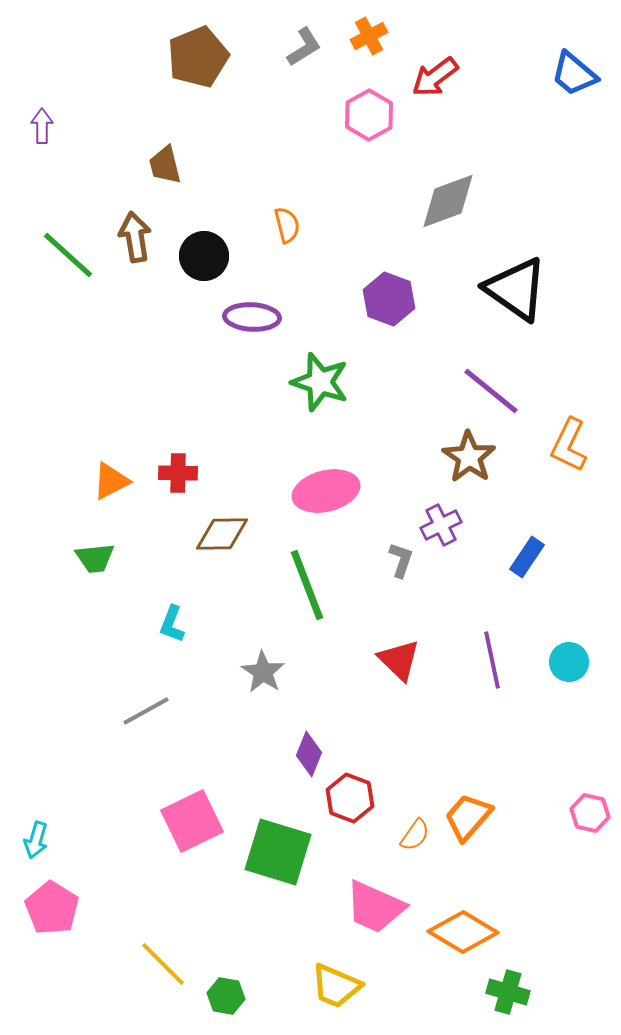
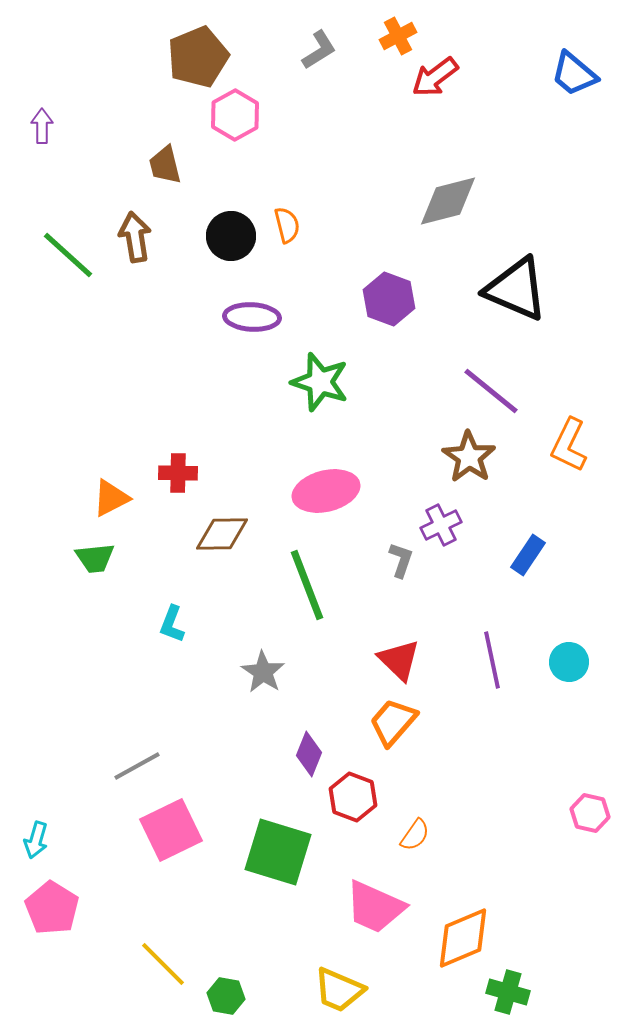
orange cross at (369, 36): moved 29 px right
gray L-shape at (304, 47): moved 15 px right, 3 px down
pink hexagon at (369, 115): moved 134 px left
gray diamond at (448, 201): rotated 6 degrees clockwise
black circle at (204, 256): moved 27 px right, 20 px up
black triangle at (516, 289): rotated 12 degrees counterclockwise
orange triangle at (111, 481): moved 17 px down
blue rectangle at (527, 557): moved 1 px right, 2 px up
gray line at (146, 711): moved 9 px left, 55 px down
red hexagon at (350, 798): moved 3 px right, 1 px up
orange trapezoid at (468, 817): moved 75 px left, 95 px up
pink square at (192, 821): moved 21 px left, 9 px down
orange diamond at (463, 932): moved 6 px down; rotated 54 degrees counterclockwise
yellow trapezoid at (336, 986): moved 3 px right, 4 px down
